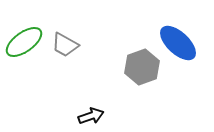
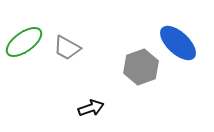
gray trapezoid: moved 2 px right, 3 px down
gray hexagon: moved 1 px left
black arrow: moved 8 px up
